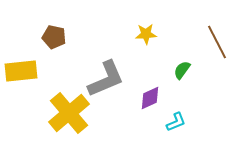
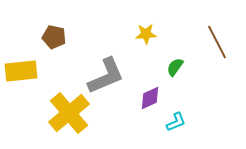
green semicircle: moved 7 px left, 3 px up
gray L-shape: moved 3 px up
